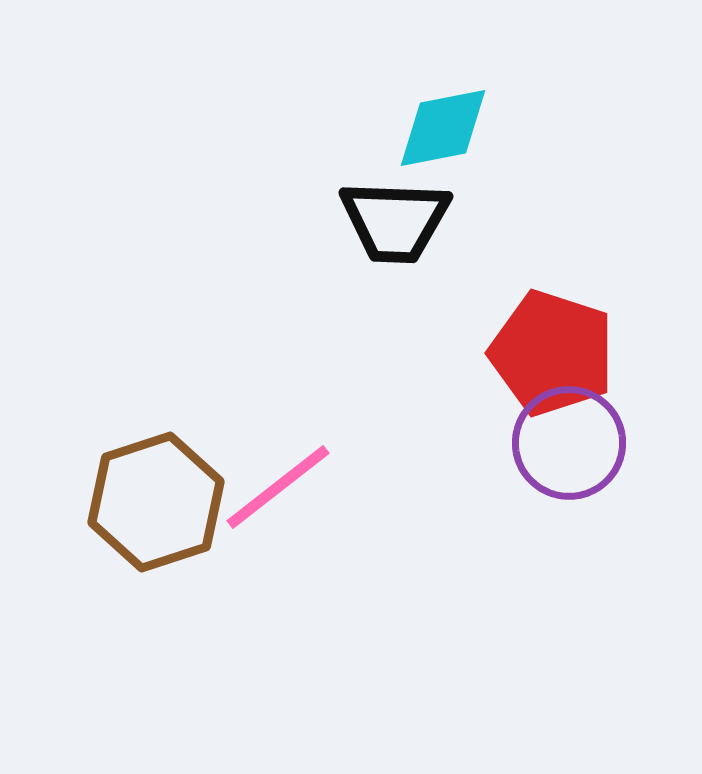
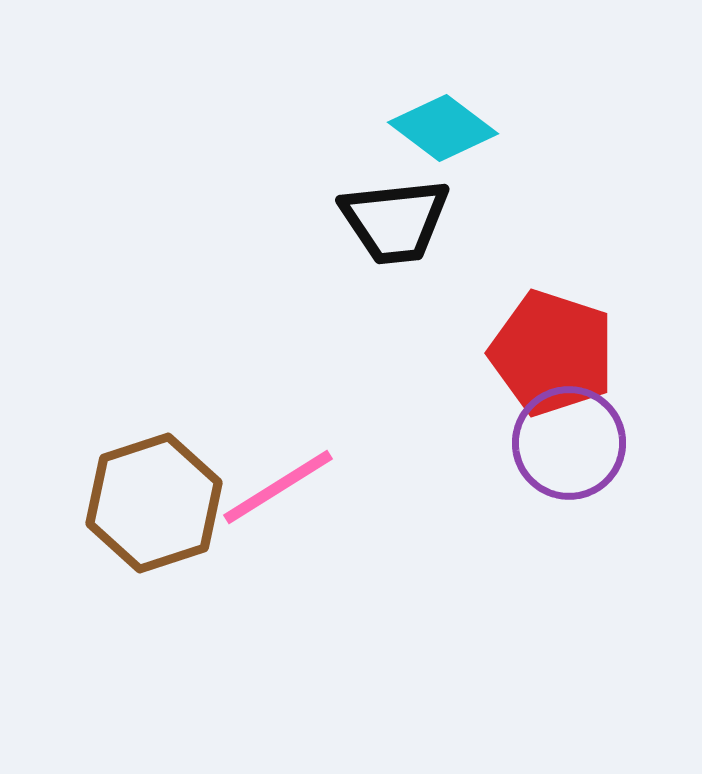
cyan diamond: rotated 48 degrees clockwise
black trapezoid: rotated 8 degrees counterclockwise
pink line: rotated 6 degrees clockwise
brown hexagon: moved 2 px left, 1 px down
